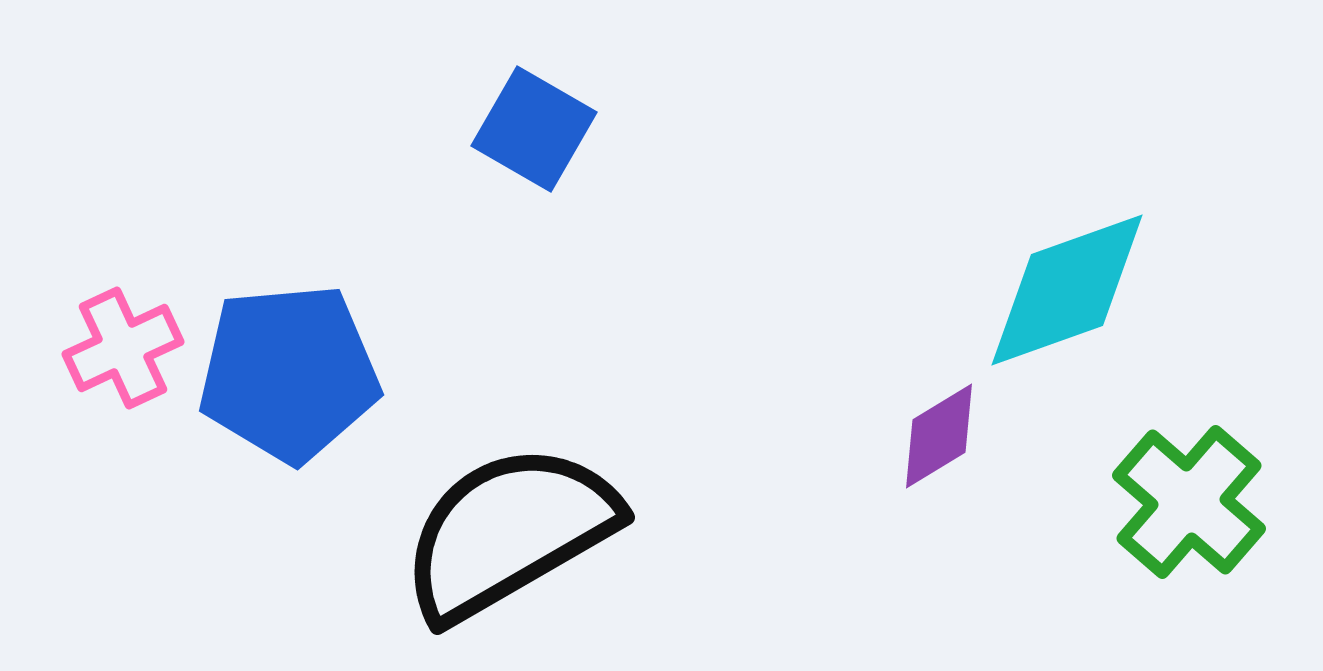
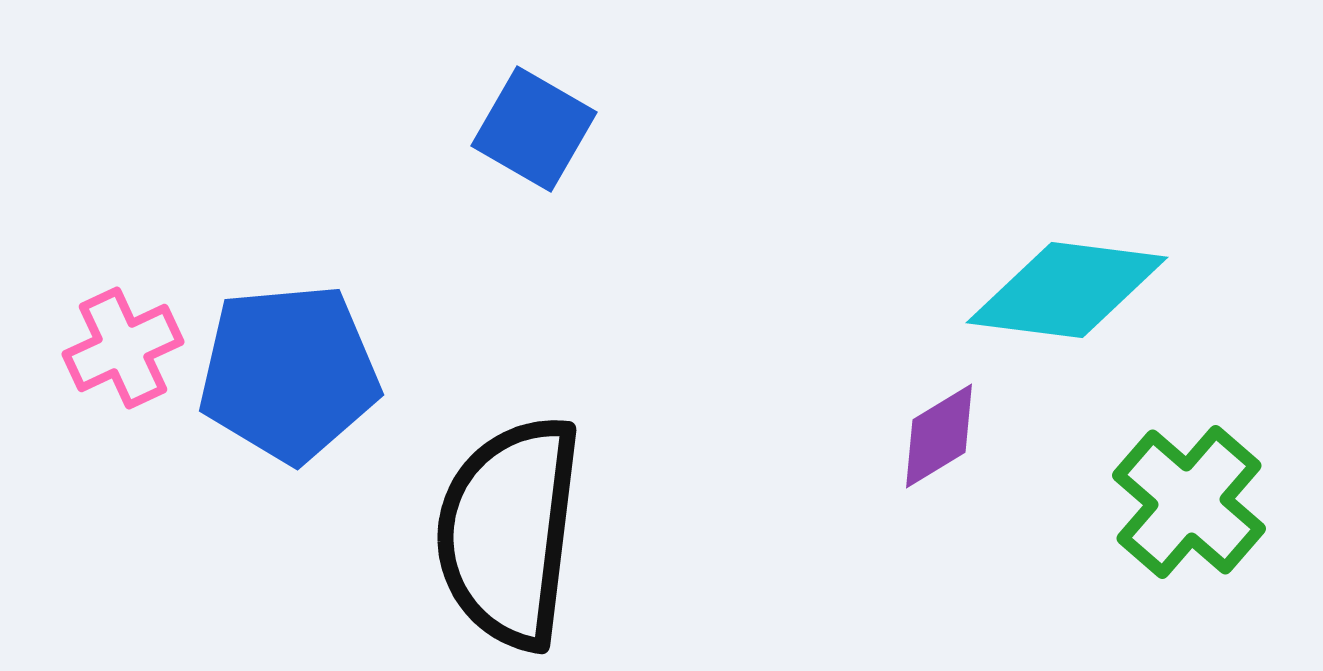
cyan diamond: rotated 27 degrees clockwise
black semicircle: rotated 53 degrees counterclockwise
